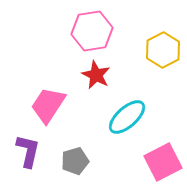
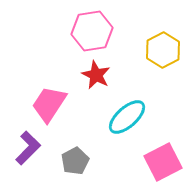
pink trapezoid: moved 1 px right, 1 px up
purple L-shape: moved 3 px up; rotated 32 degrees clockwise
gray pentagon: rotated 12 degrees counterclockwise
